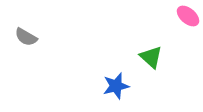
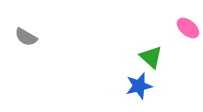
pink ellipse: moved 12 px down
blue star: moved 23 px right
